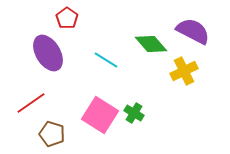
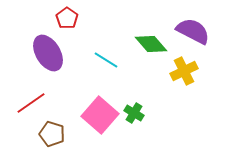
pink square: rotated 9 degrees clockwise
